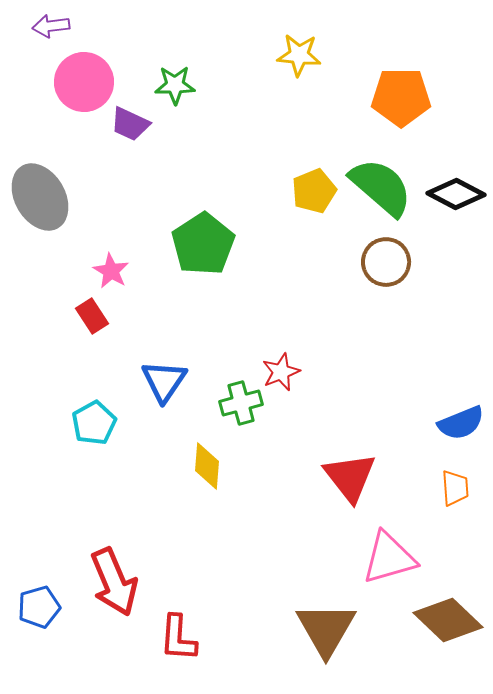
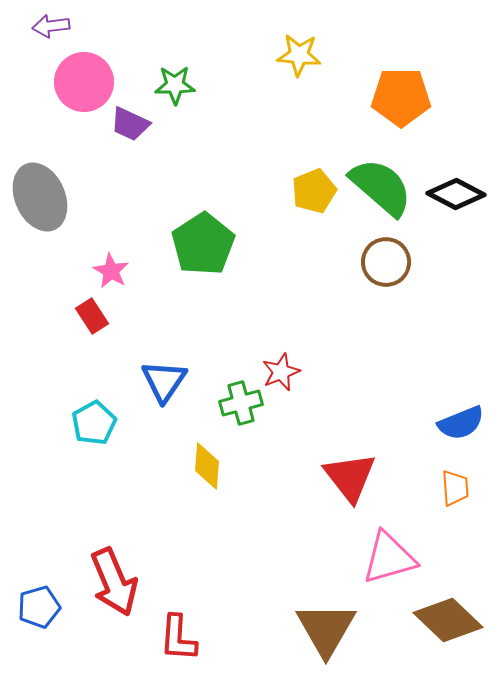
gray ellipse: rotated 6 degrees clockwise
